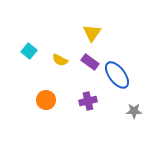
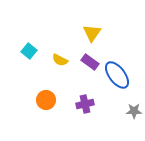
purple cross: moved 3 px left, 3 px down
